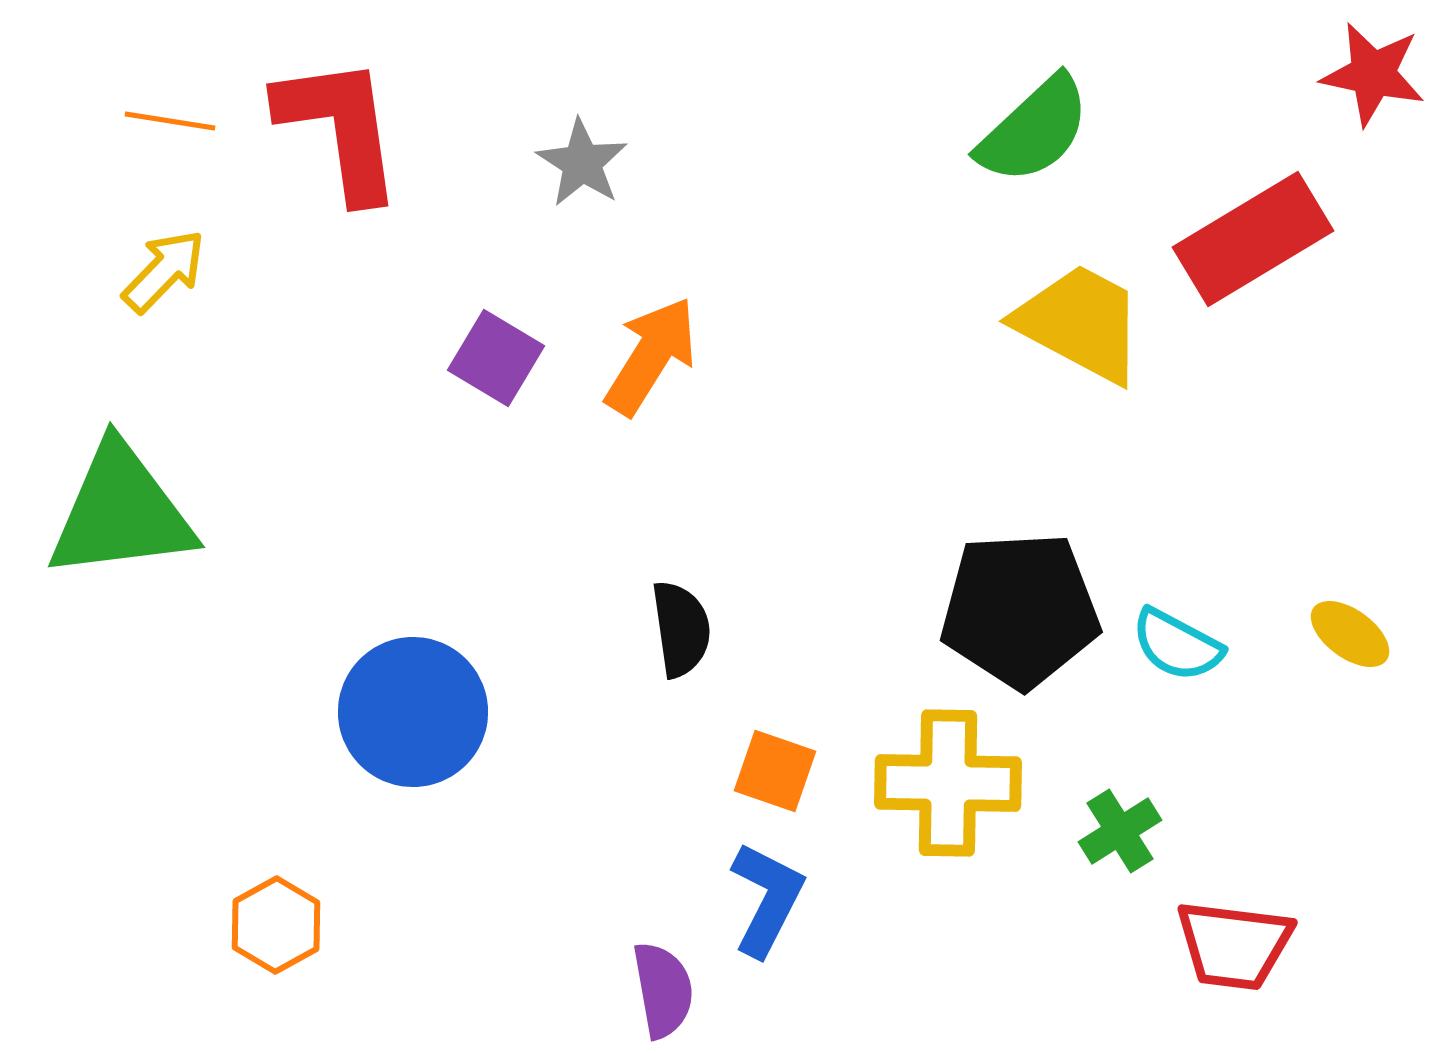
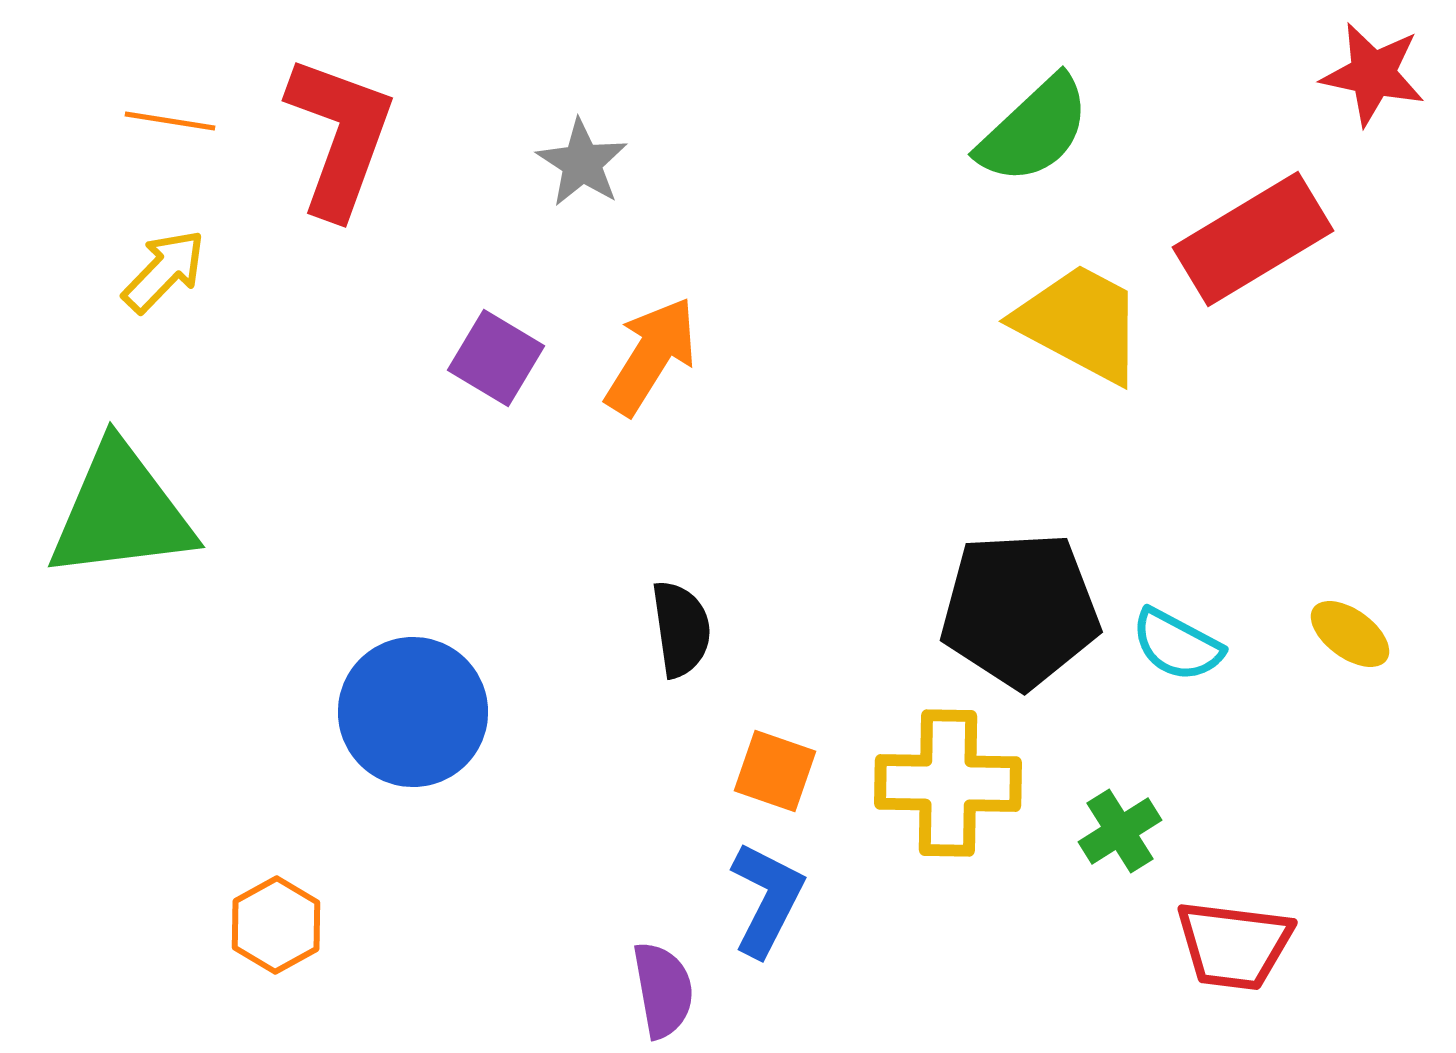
red L-shape: moved 8 px down; rotated 28 degrees clockwise
